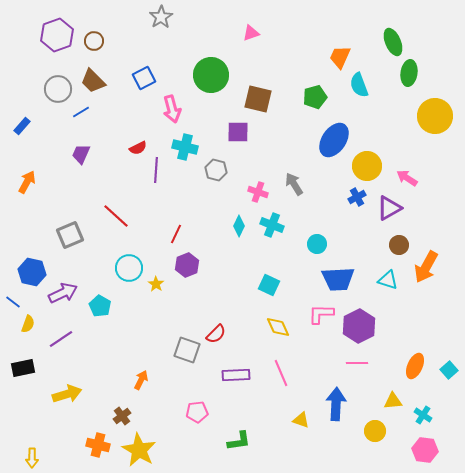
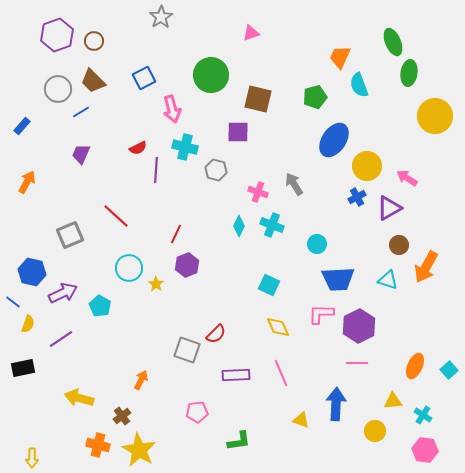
yellow arrow at (67, 394): moved 12 px right, 4 px down; rotated 148 degrees counterclockwise
